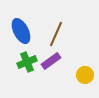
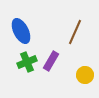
brown line: moved 19 px right, 2 px up
purple rectangle: rotated 24 degrees counterclockwise
